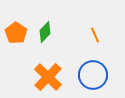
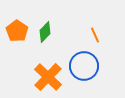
orange pentagon: moved 1 px right, 2 px up
blue circle: moved 9 px left, 9 px up
